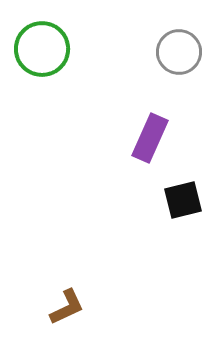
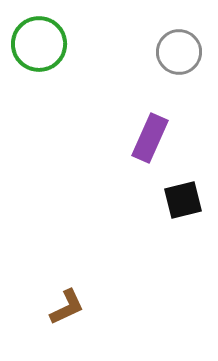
green circle: moved 3 px left, 5 px up
